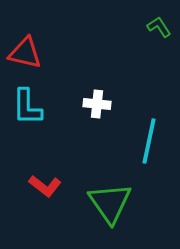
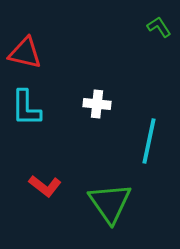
cyan L-shape: moved 1 px left, 1 px down
